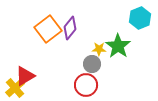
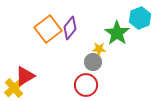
green star: moved 1 px left, 13 px up
gray circle: moved 1 px right, 2 px up
yellow cross: moved 1 px left
